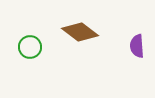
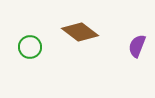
purple semicircle: rotated 25 degrees clockwise
